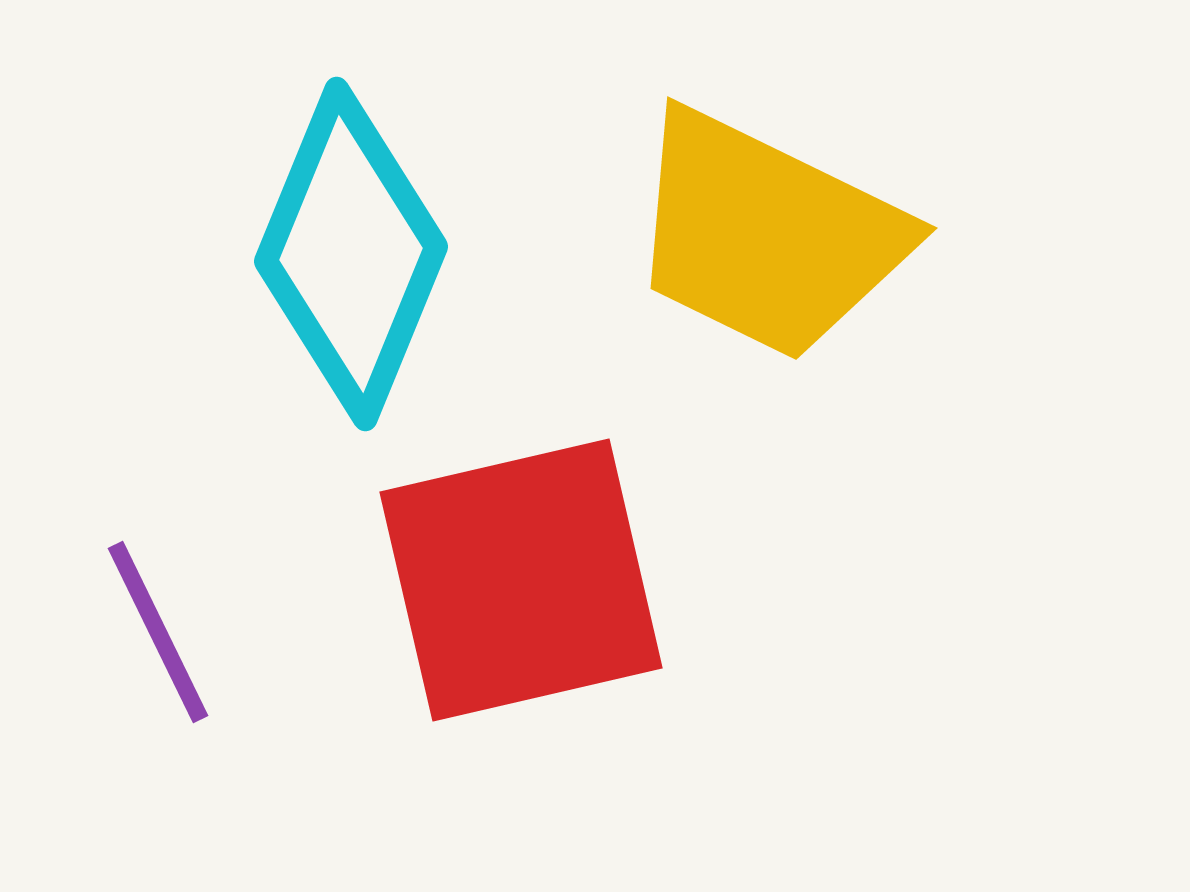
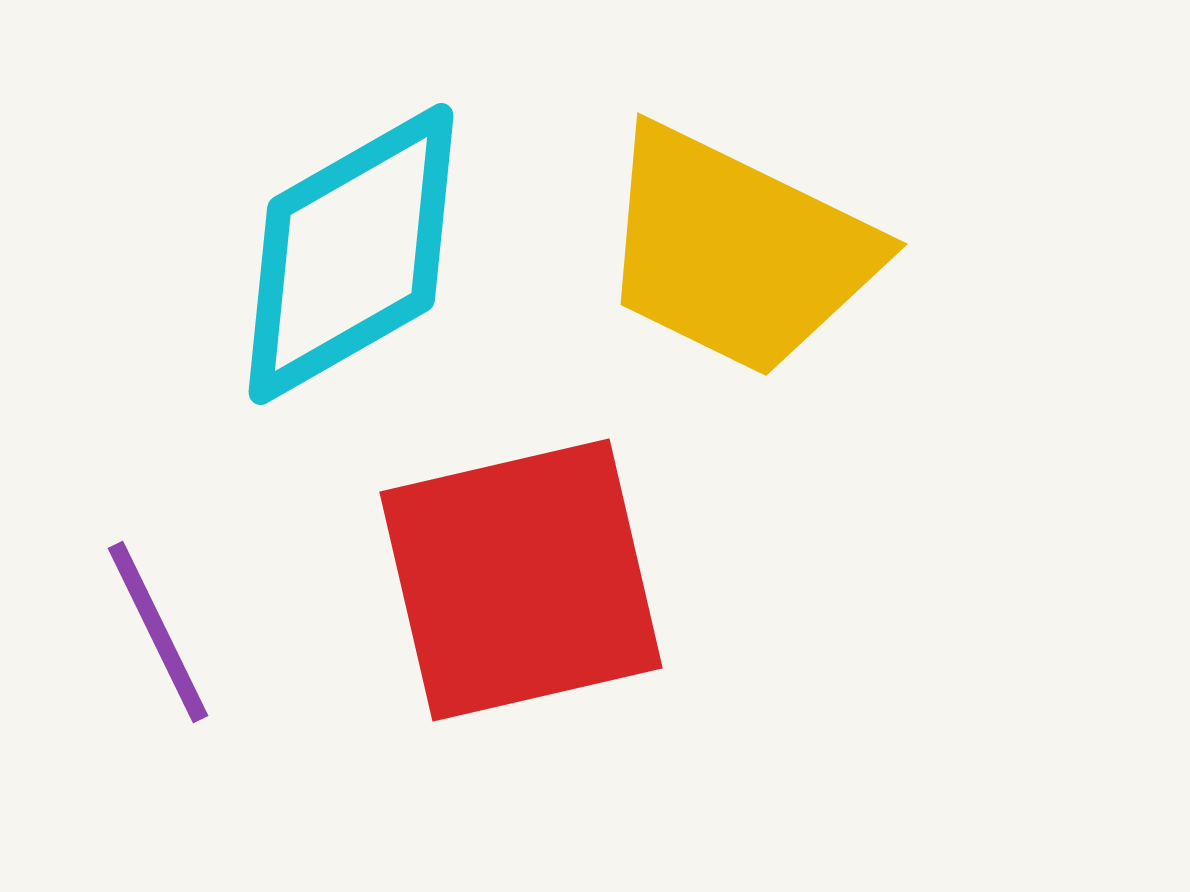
yellow trapezoid: moved 30 px left, 16 px down
cyan diamond: rotated 38 degrees clockwise
